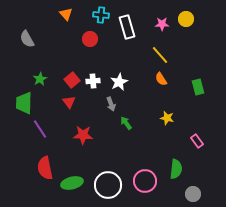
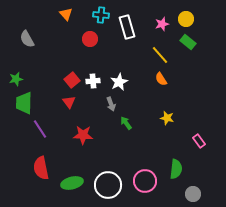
pink star: rotated 16 degrees counterclockwise
green star: moved 24 px left; rotated 16 degrees clockwise
green rectangle: moved 10 px left, 45 px up; rotated 35 degrees counterclockwise
pink rectangle: moved 2 px right
red semicircle: moved 4 px left
